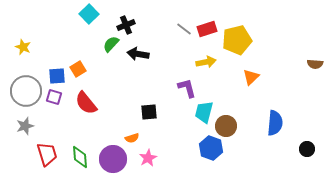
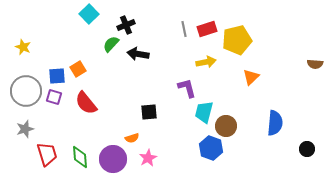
gray line: rotated 42 degrees clockwise
gray star: moved 3 px down
